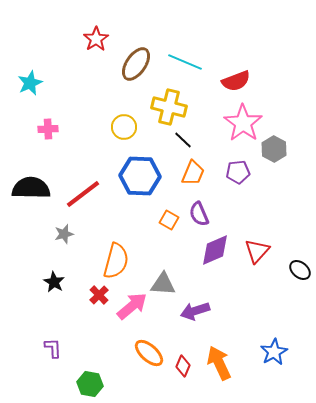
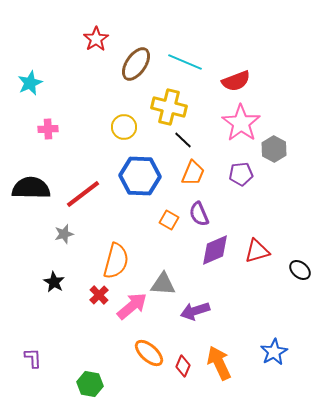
pink star: moved 2 px left
purple pentagon: moved 3 px right, 2 px down
red triangle: rotated 32 degrees clockwise
purple L-shape: moved 20 px left, 10 px down
